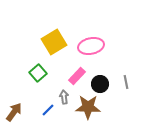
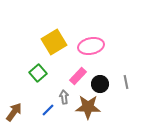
pink rectangle: moved 1 px right
